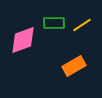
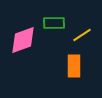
yellow line: moved 10 px down
orange rectangle: rotated 60 degrees counterclockwise
